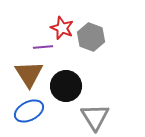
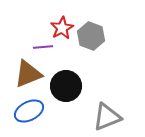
red star: rotated 20 degrees clockwise
gray hexagon: moved 1 px up
brown triangle: moved 1 px left; rotated 40 degrees clockwise
gray triangle: moved 12 px right; rotated 40 degrees clockwise
